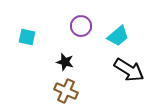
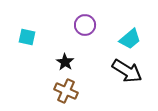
purple circle: moved 4 px right, 1 px up
cyan trapezoid: moved 12 px right, 3 px down
black star: rotated 18 degrees clockwise
black arrow: moved 2 px left, 1 px down
